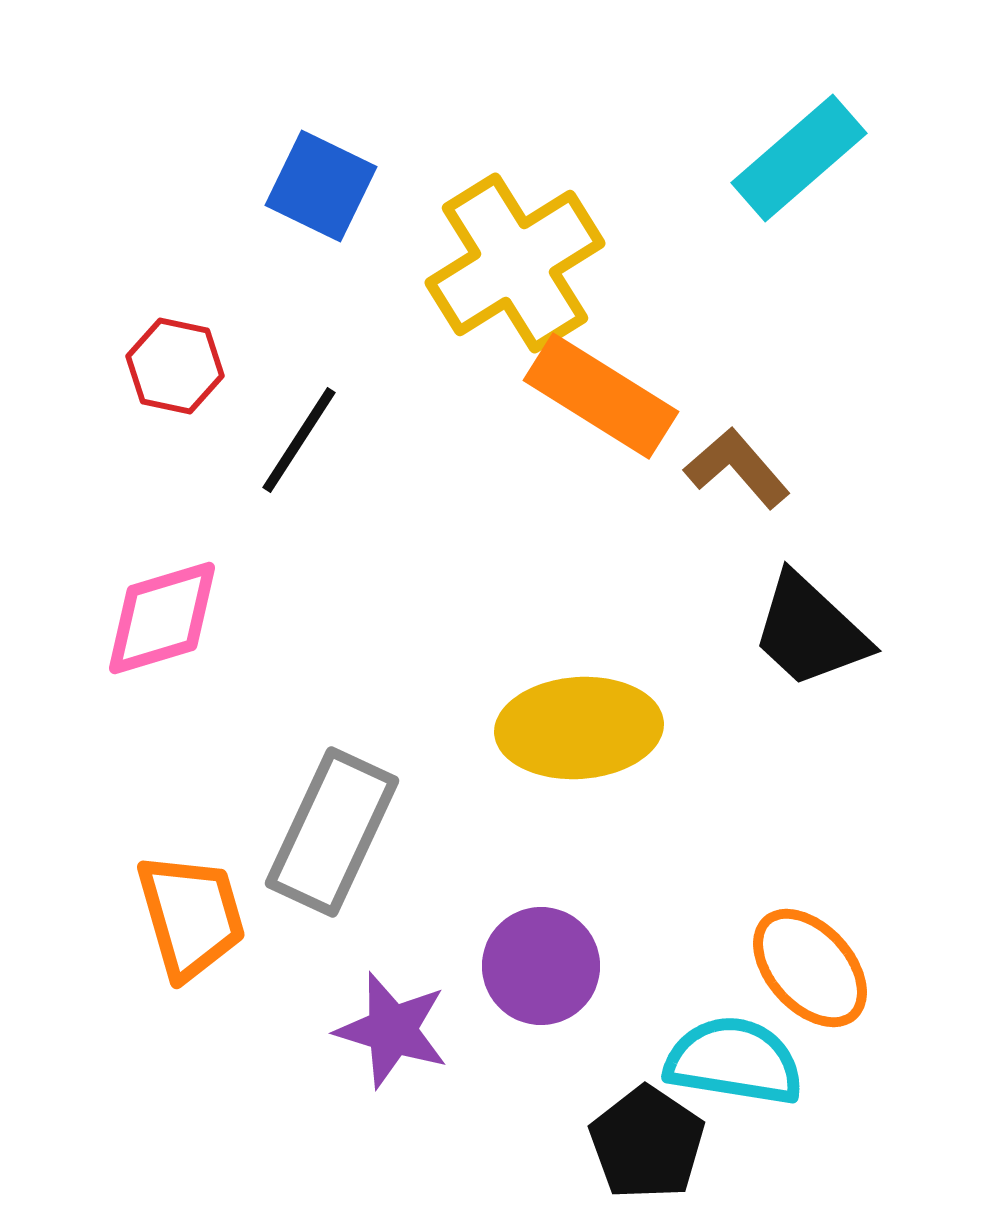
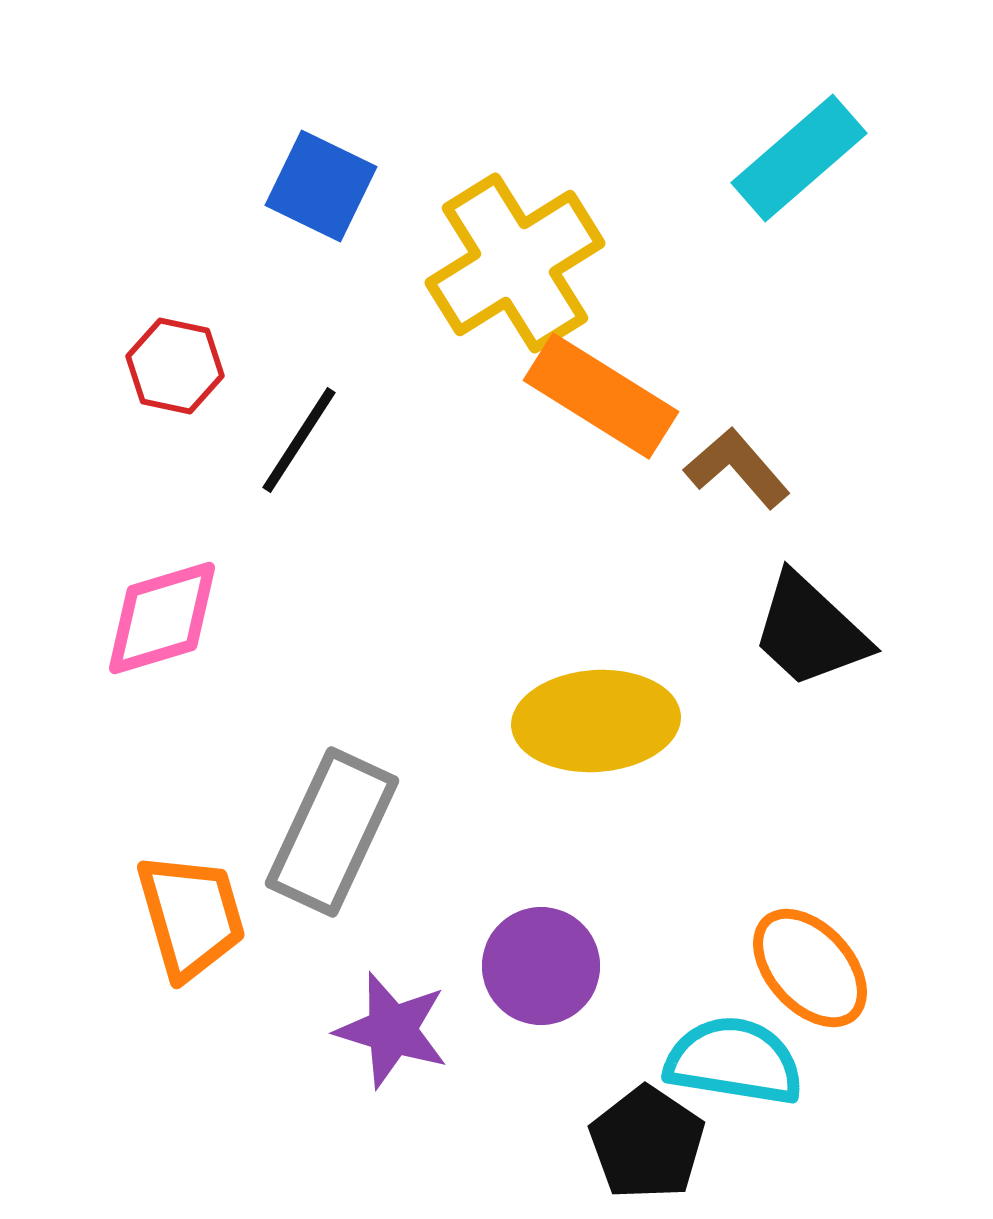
yellow ellipse: moved 17 px right, 7 px up
